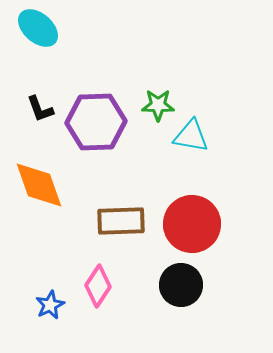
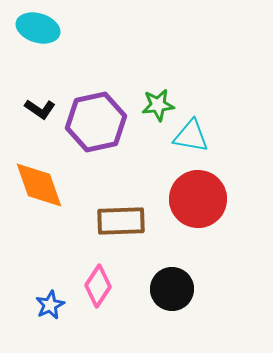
cyan ellipse: rotated 24 degrees counterclockwise
green star: rotated 8 degrees counterclockwise
black L-shape: rotated 36 degrees counterclockwise
purple hexagon: rotated 10 degrees counterclockwise
red circle: moved 6 px right, 25 px up
black circle: moved 9 px left, 4 px down
